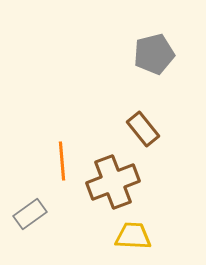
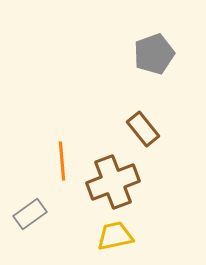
gray pentagon: rotated 6 degrees counterclockwise
yellow trapezoid: moved 18 px left; rotated 15 degrees counterclockwise
